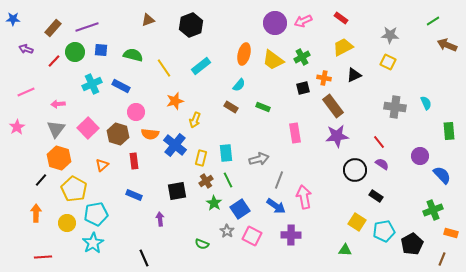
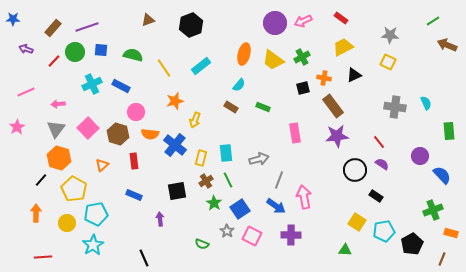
cyan star at (93, 243): moved 2 px down
